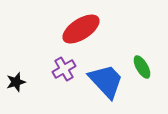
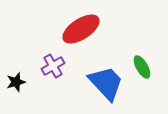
purple cross: moved 11 px left, 3 px up
blue trapezoid: moved 2 px down
